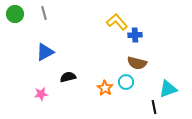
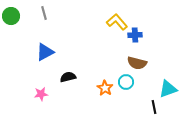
green circle: moved 4 px left, 2 px down
